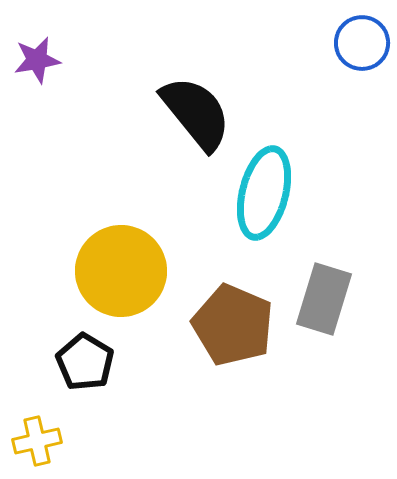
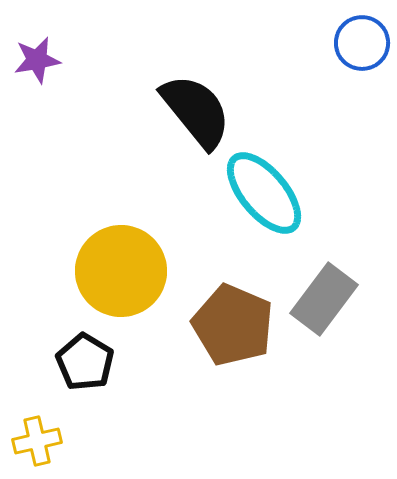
black semicircle: moved 2 px up
cyan ellipse: rotated 54 degrees counterclockwise
gray rectangle: rotated 20 degrees clockwise
